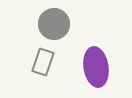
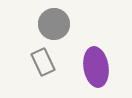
gray rectangle: rotated 44 degrees counterclockwise
